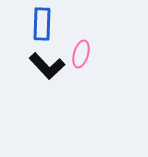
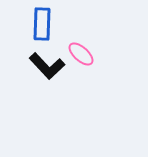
pink ellipse: rotated 64 degrees counterclockwise
